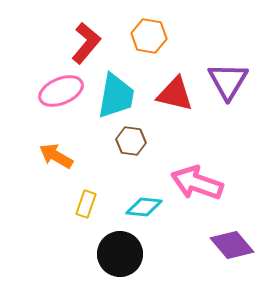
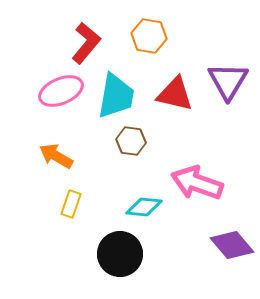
yellow rectangle: moved 15 px left
